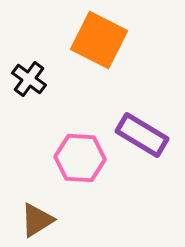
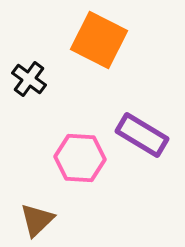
brown triangle: rotated 12 degrees counterclockwise
